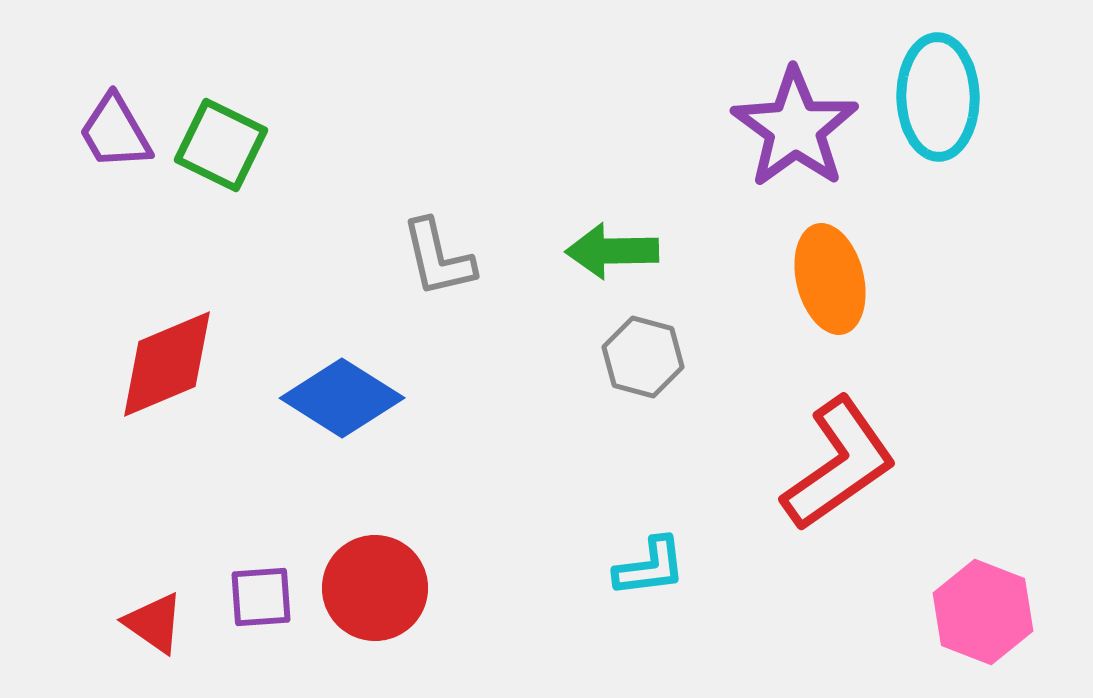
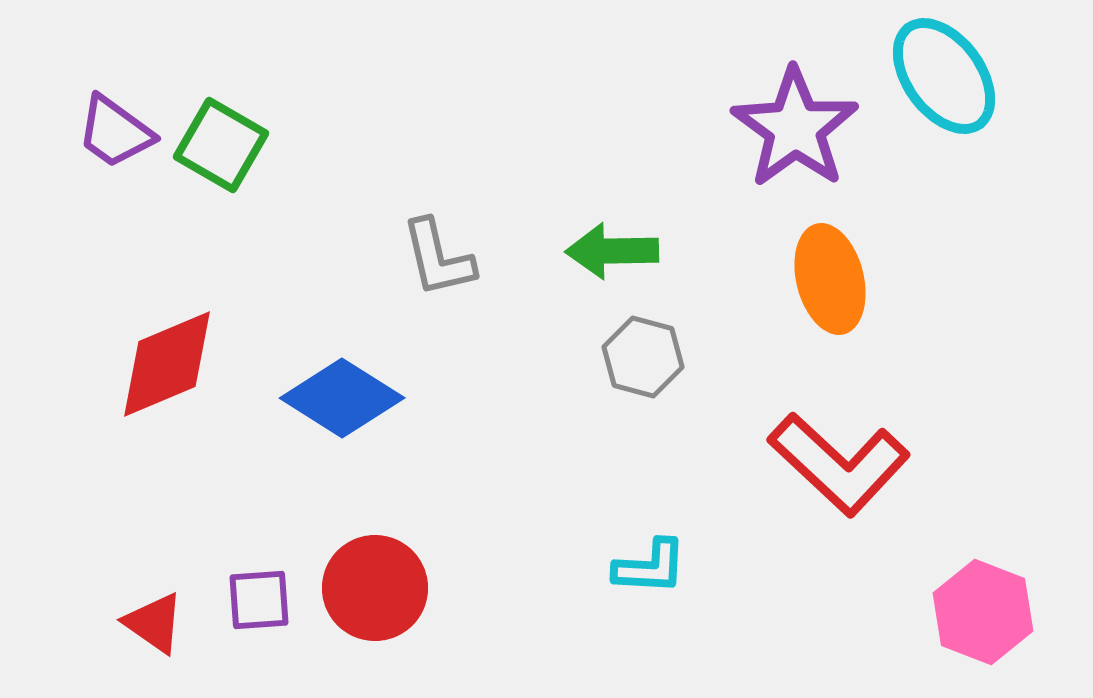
cyan ellipse: moved 6 px right, 21 px up; rotated 35 degrees counterclockwise
purple trapezoid: rotated 24 degrees counterclockwise
green square: rotated 4 degrees clockwise
red L-shape: rotated 78 degrees clockwise
cyan L-shape: rotated 10 degrees clockwise
purple square: moved 2 px left, 3 px down
